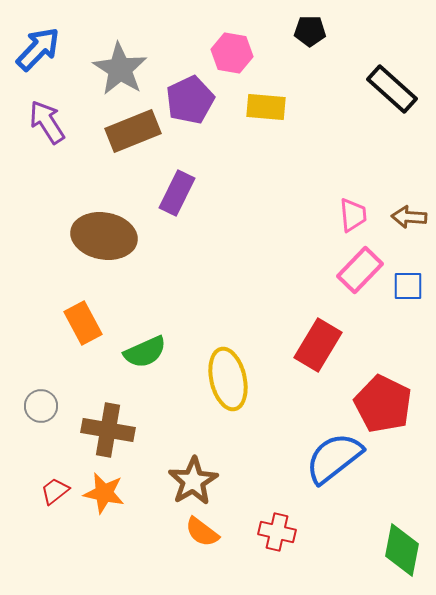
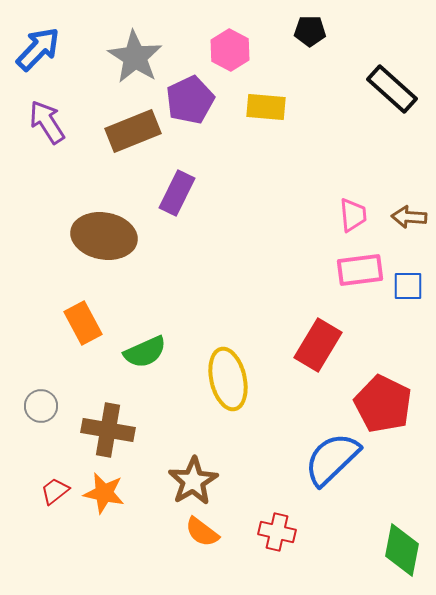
pink hexagon: moved 2 px left, 3 px up; rotated 18 degrees clockwise
gray star: moved 15 px right, 12 px up
pink rectangle: rotated 39 degrees clockwise
blue semicircle: moved 2 px left, 1 px down; rotated 6 degrees counterclockwise
